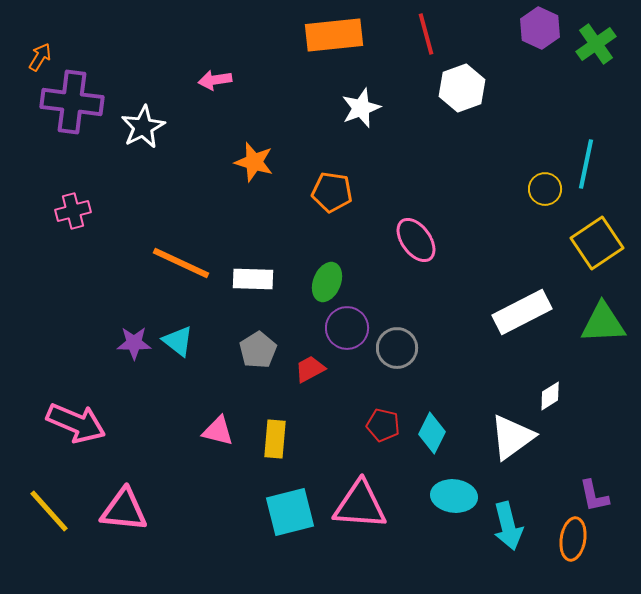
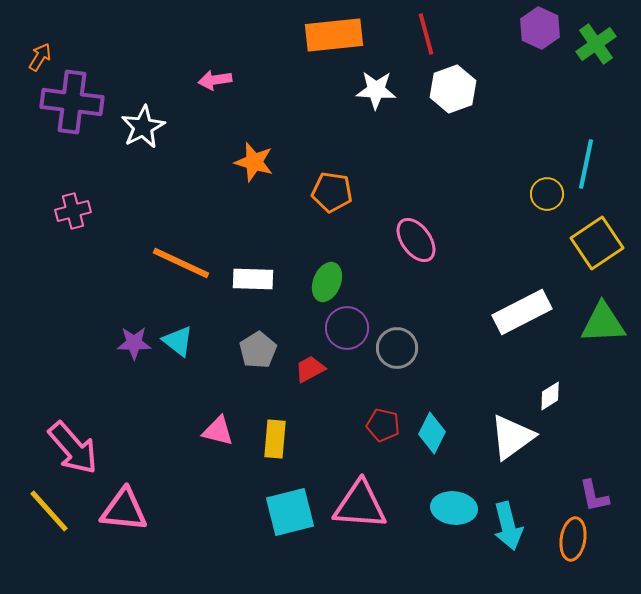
white hexagon at (462, 88): moved 9 px left, 1 px down
white star at (361, 108): moved 15 px right, 18 px up; rotated 24 degrees clockwise
yellow circle at (545, 189): moved 2 px right, 5 px down
pink arrow at (76, 423): moved 3 px left, 25 px down; rotated 26 degrees clockwise
cyan ellipse at (454, 496): moved 12 px down
